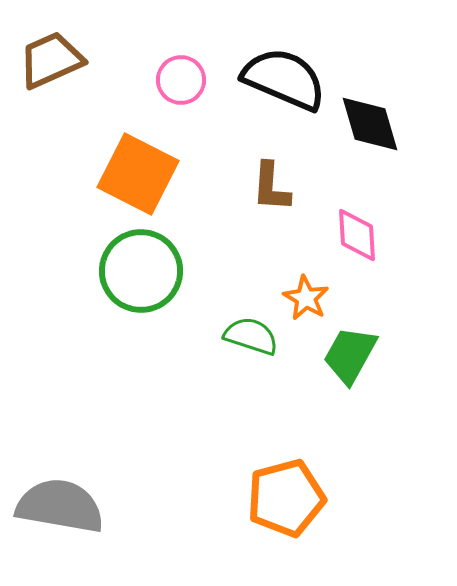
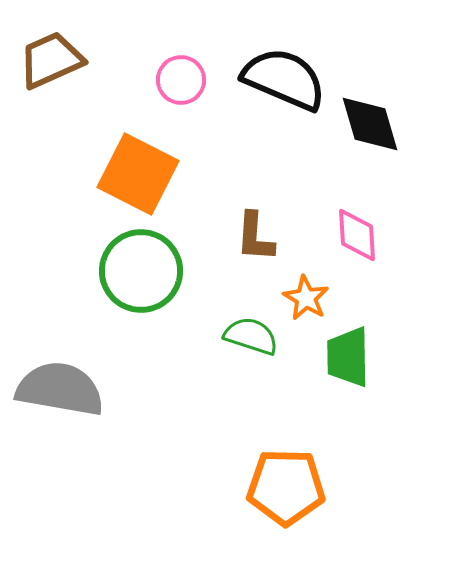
brown L-shape: moved 16 px left, 50 px down
green trapezoid: moved 2 px left, 2 px down; rotated 30 degrees counterclockwise
orange pentagon: moved 11 px up; rotated 16 degrees clockwise
gray semicircle: moved 117 px up
